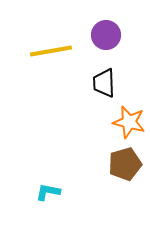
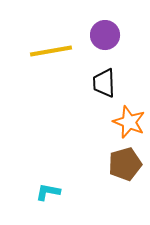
purple circle: moved 1 px left
orange star: rotated 8 degrees clockwise
